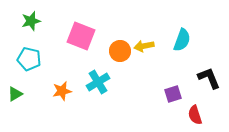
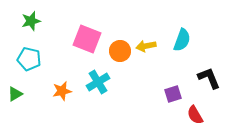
pink square: moved 6 px right, 3 px down
yellow arrow: moved 2 px right
red semicircle: rotated 12 degrees counterclockwise
